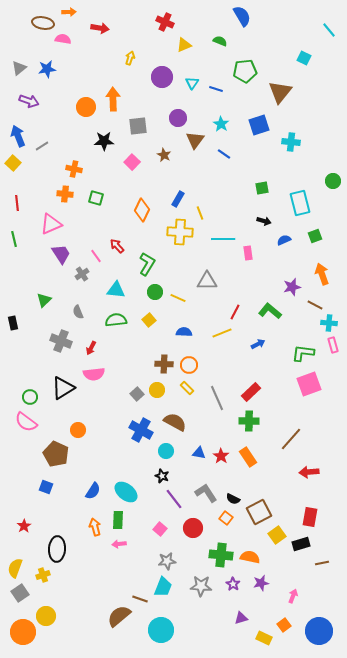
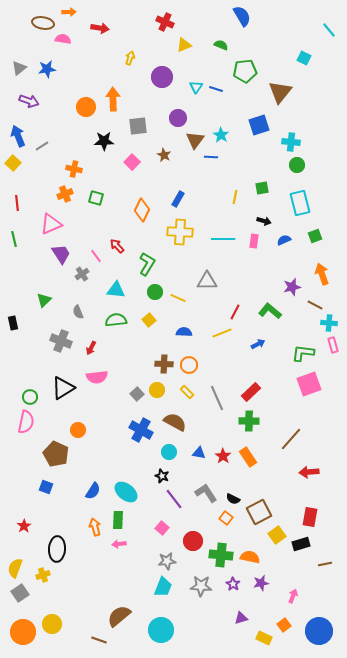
green semicircle at (220, 41): moved 1 px right, 4 px down
cyan triangle at (192, 83): moved 4 px right, 4 px down
cyan star at (221, 124): moved 11 px down
blue line at (224, 154): moved 13 px left, 3 px down; rotated 32 degrees counterclockwise
green circle at (333, 181): moved 36 px left, 16 px up
orange cross at (65, 194): rotated 28 degrees counterclockwise
yellow line at (200, 213): moved 35 px right, 16 px up; rotated 32 degrees clockwise
pink rectangle at (248, 253): moved 6 px right, 12 px up; rotated 16 degrees clockwise
pink semicircle at (94, 374): moved 3 px right, 3 px down
yellow rectangle at (187, 388): moved 4 px down
pink semicircle at (26, 422): rotated 115 degrees counterclockwise
cyan circle at (166, 451): moved 3 px right, 1 px down
red star at (221, 456): moved 2 px right
red circle at (193, 528): moved 13 px down
pink square at (160, 529): moved 2 px right, 1 px up
brown line at (322, 563): moved 3 px right, 1 px down
brown line at (140, 599): moved 41 px left, 41 px down
yellow circle at (46, 616): moved 6 px right, 8 px down
